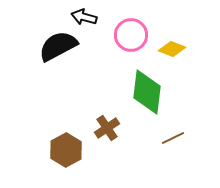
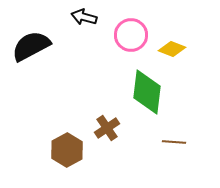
black semicircle: moved 27 px left
brown line: moved 1 px right, 4 px down; rotated 30 degrees clockwise
brown hexagon: moved 1 px right
